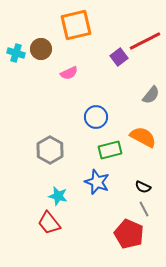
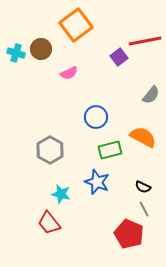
orange square: rotated 24 degrees counterclockwise
red line: rotated 16 degrees clockwise
cyan star: moved 3 px right, 2 px up
